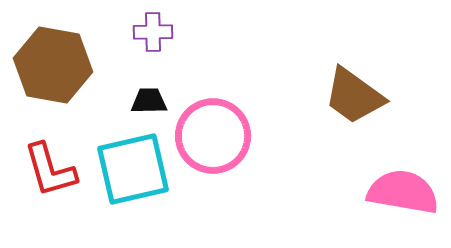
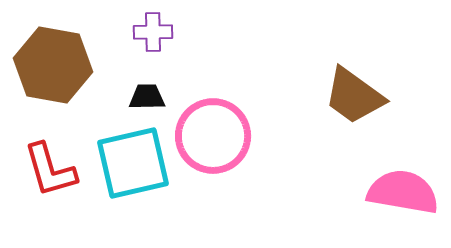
black trapezoid: moved 2 px left, 4 px up
cyan square: moved 6 px up
